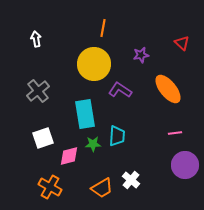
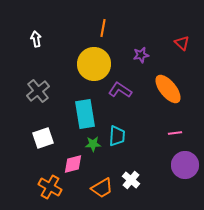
pink diamond: moved 4 px right, 8 px down
